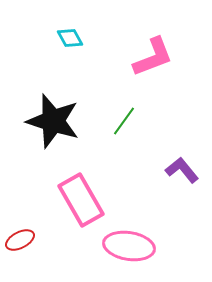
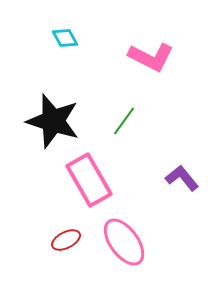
cyan diamond: moved 5 px left
pink L-shape: moved 2 px left; rotated 48 degrees clockwise
purple L-shape: moved 8 px down
pink rectangle: moved 8 px right, 20 px up
red ellipse: moved 46 px right
pink ellipse: moved 5 px left, 4 px up; rotated 45 degrees clockwise
